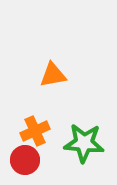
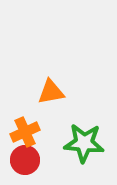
orange triangle: moved 2 px left, 17 px down
orange cross: moved 10 px left, 1 px down
